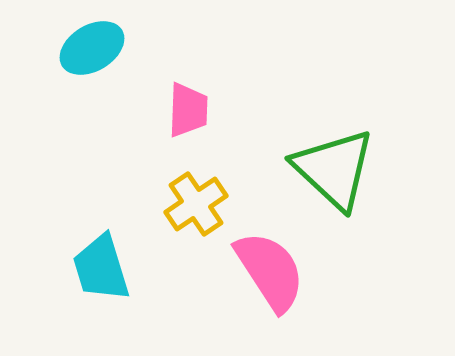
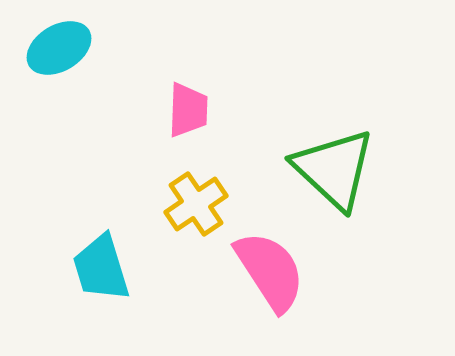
cyan ellipse: moved 33 px left
